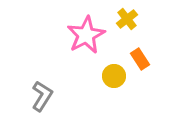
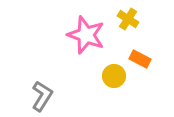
yellow cross: moved 1 px right; rotated 20 degrees counterclockwise
pink star: rotated 24 degrees counterclockwise
orange rectangle: rotated 30 degrees counterclockwise
